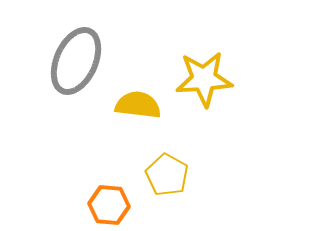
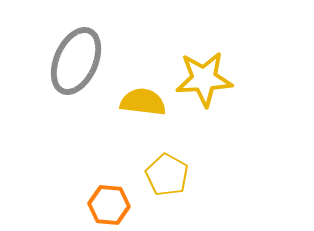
yellow semicircle: moved 5 px right, 3 px up
